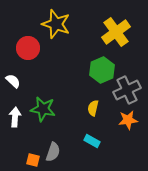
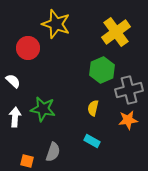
gray cross: moved 2 px right; rotated 12 degrees clockwise
orange square: moved 6 px left, 1 px down
